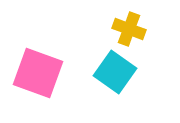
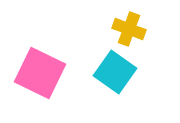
pink square: moved 2 px right; rotated 6 degrees clockwise
